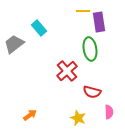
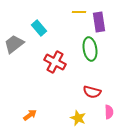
yellow line: moved 4 px left, 1 px down
red cross: moved 12 px left, 9 px up; rotated 20 degrees counterclockwise
